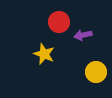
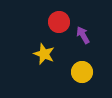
purple arrow: rotated 72 degrees clockwise
yellow circle: moved 14 px left
